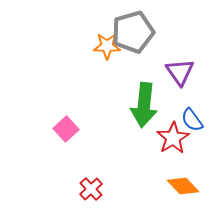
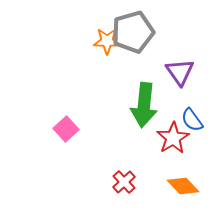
orange star: moved 5 px up
red cross: moved 33 px right, 7 px up
